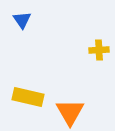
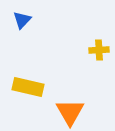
blue triangle: rotated 18 degrees clockwise
yellow rectangle: moved 10 px up
